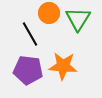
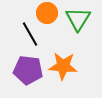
orange circle: moved 2 px left
